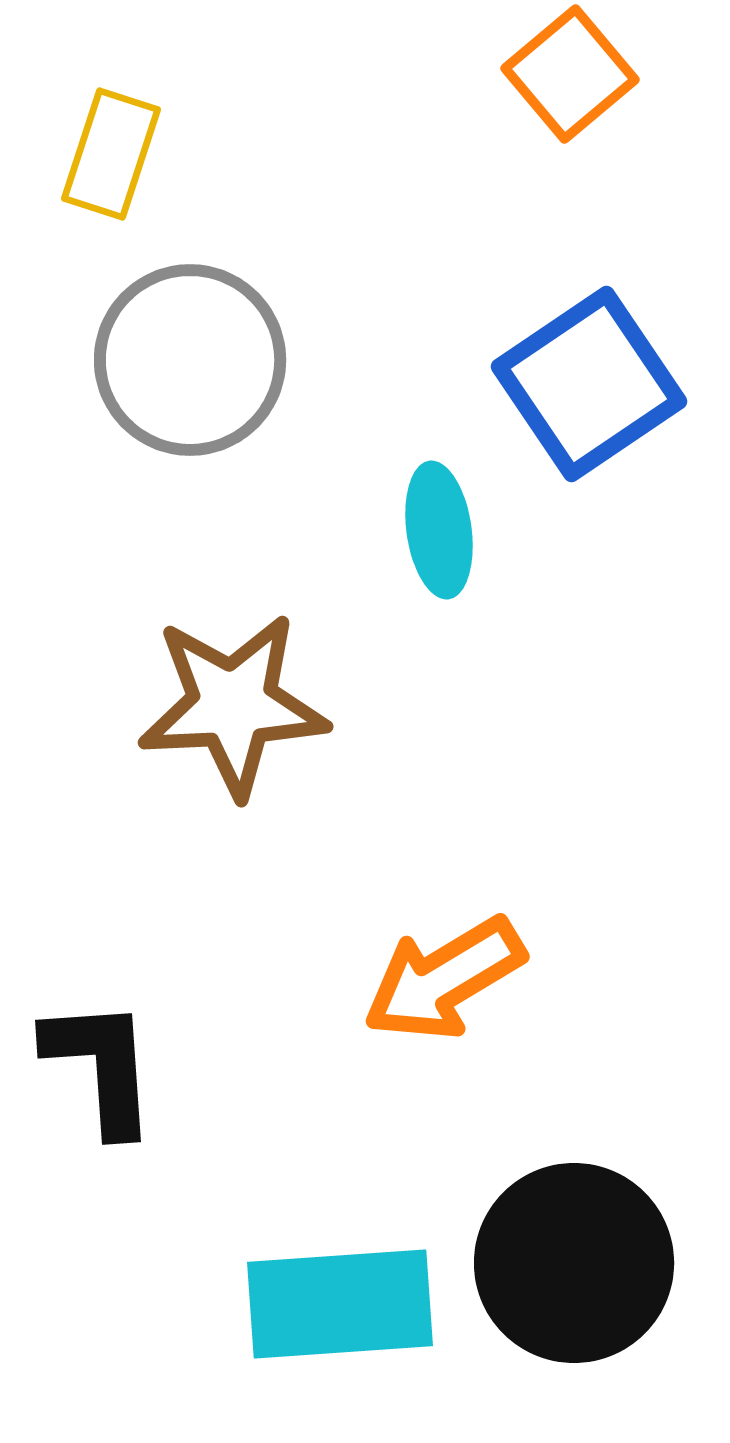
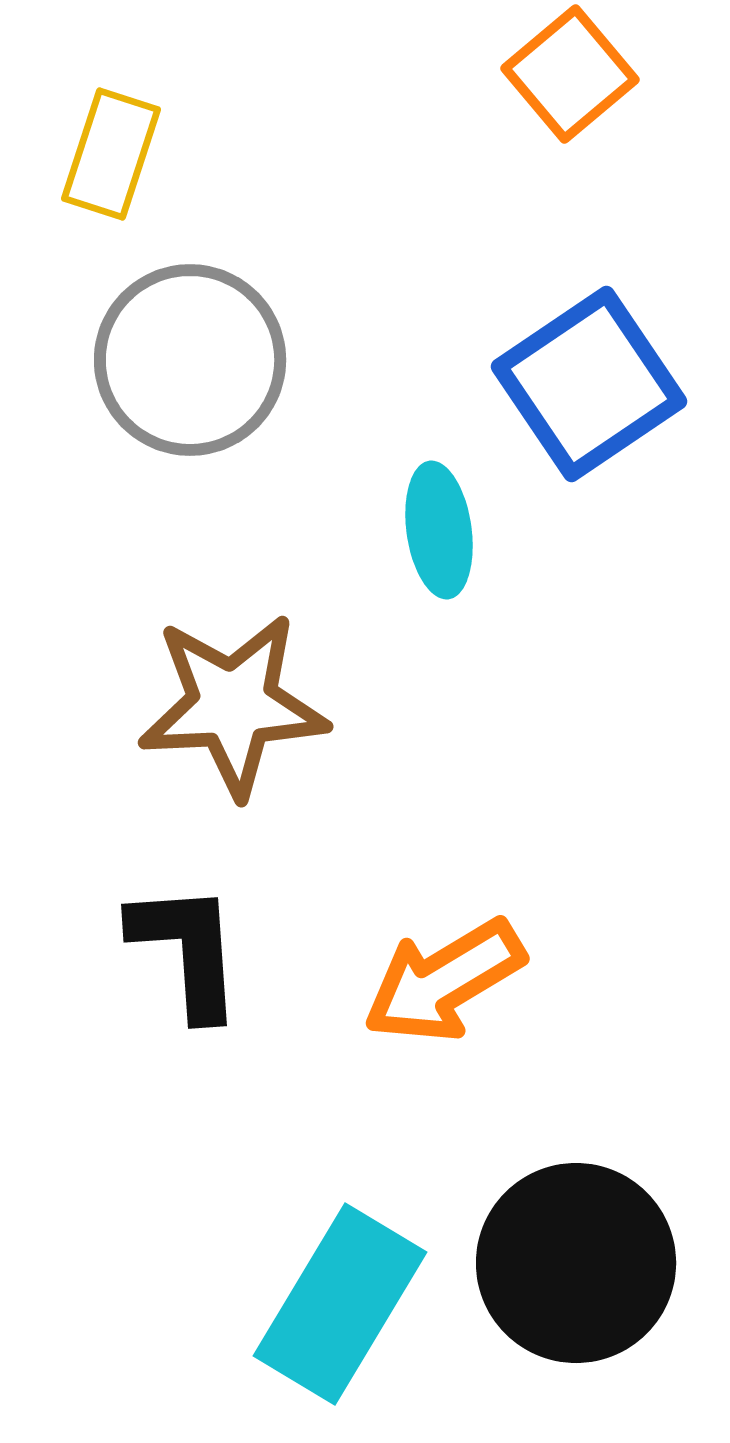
orange arrow: moved 2 px down
black L-shape: moved 86 px right, 116 px up
black circle: moved 2 px right
cyan rectangle: rotated 55 degrees counterclockwise
